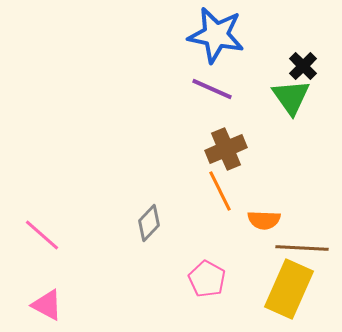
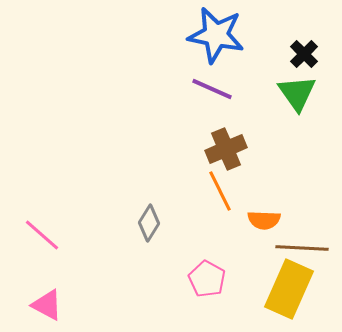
black cross: moved 1 px right, 12 px up
green triangle: moved 6 px right, 4 px up
gray diamond: rotated 12 degrees counterclockwise
